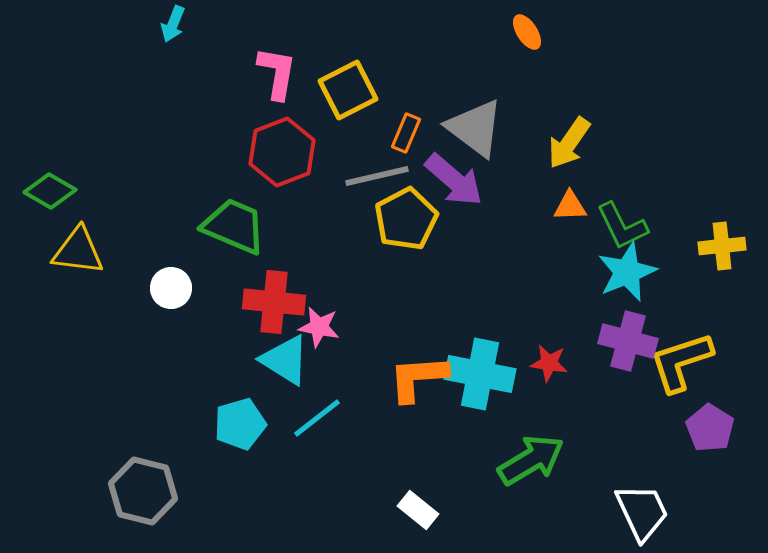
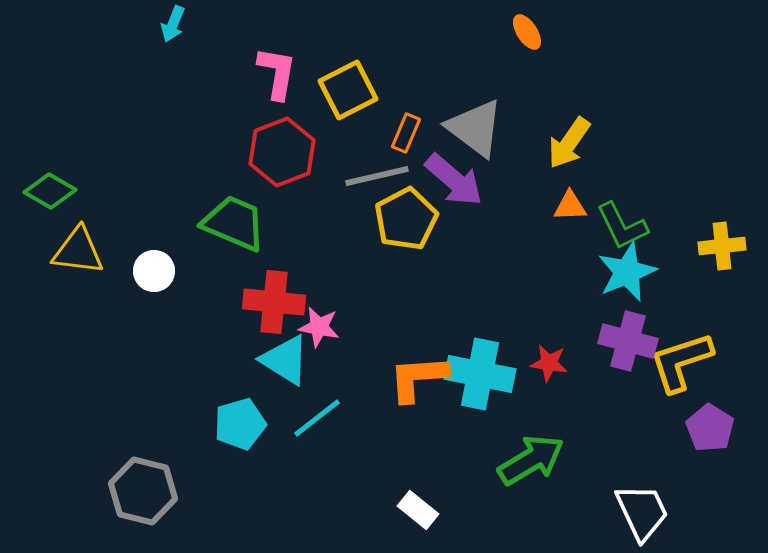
green trapezoid: moved 3 px up
white circle: moved 17 px left, 17 px up
